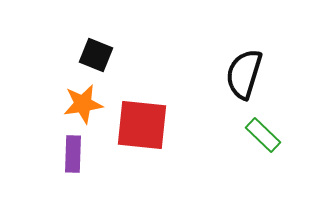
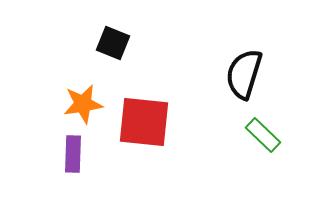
black square: moved 17 px right, 12 px up
red square: moved 2 px right, 3 px up
